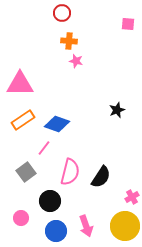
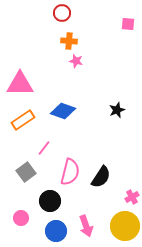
blue diamond: moved 6 px right, 13 px up
